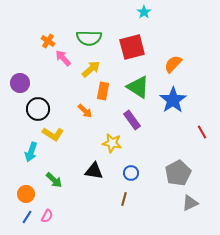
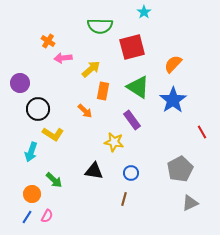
green semicircle: moved 11 px right, 12 px up
pink arrow: rotated 54 degrees counterclockwise
yellow star: moved 2 px right, 1 px up
gray pentagon: moved 2 px right, 4 px up
orange circle: moved 6 px right
